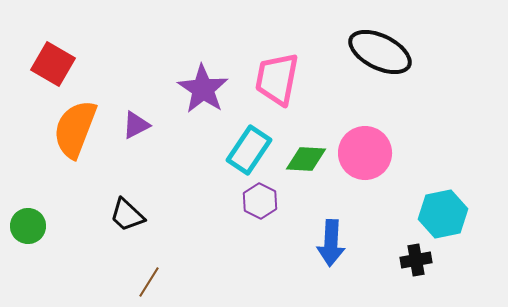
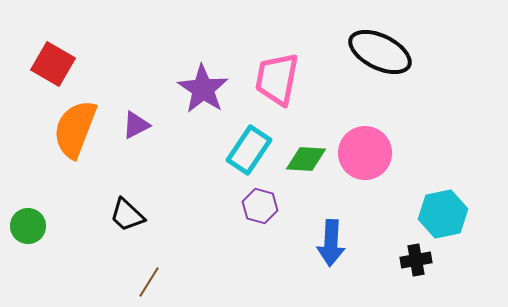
purple hexagon: moved 5 px down; rotated 12 degrees counterclockwise
